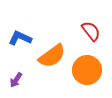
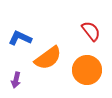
orange semicircle: moved 4 px left, 2 px down
purple arrow: rotated 21 degrees counterclockwise
